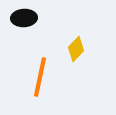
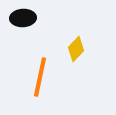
black ellipse: moved 1 px left
